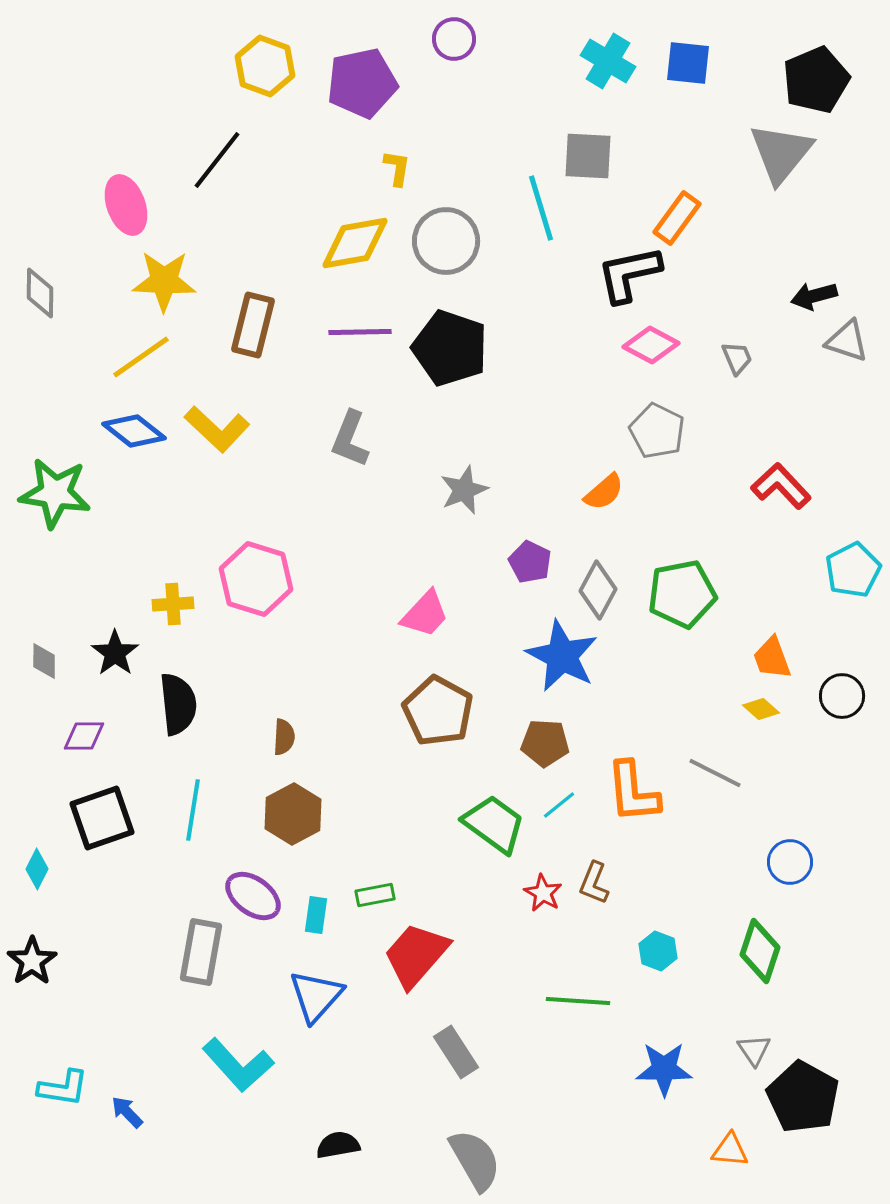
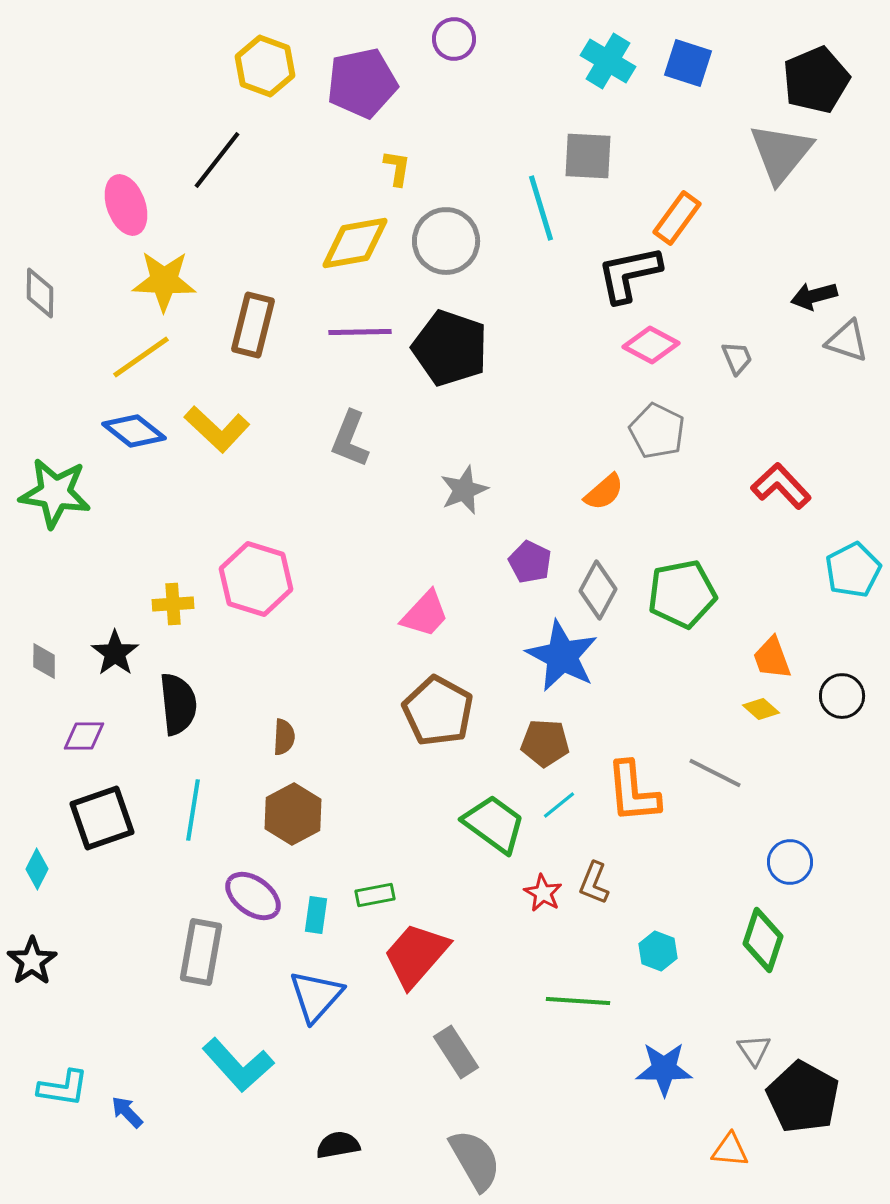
blue square at (688, 63): rotated 12 degrees clockwise
green diamond at (760, 951): moved 3 px right, 11 px up
